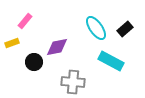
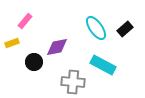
cyan rectangle: moved 8 px left, 4 px down
